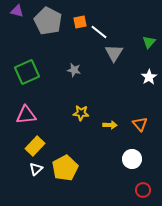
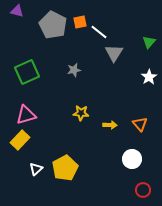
gray pentagon: moved 5 px right, 4 px down
gray star: rotated 24 degrees counterclockwise
pink triangle: rotated 10 degrees counterclockwise
yellow rectangle: moved 15 px left, 6 px up
